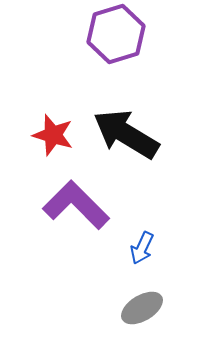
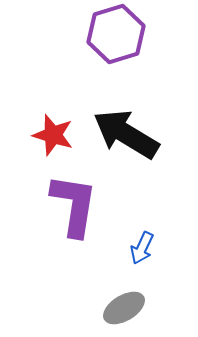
purple L-shape: moved 2 px left; rotated 54 degrees clockwise
gray ellipse: moved 18 px left
